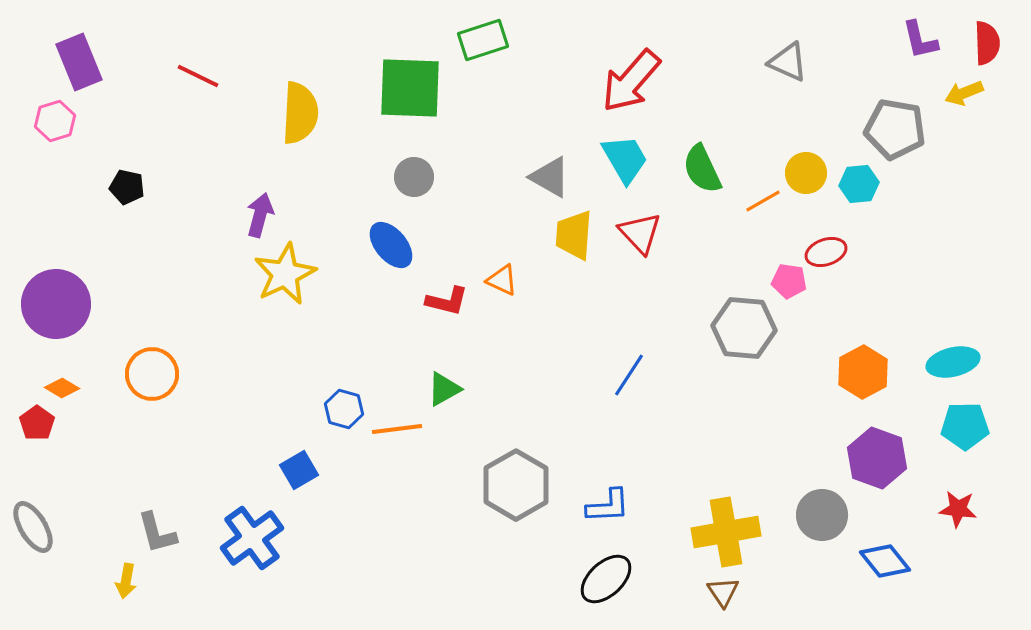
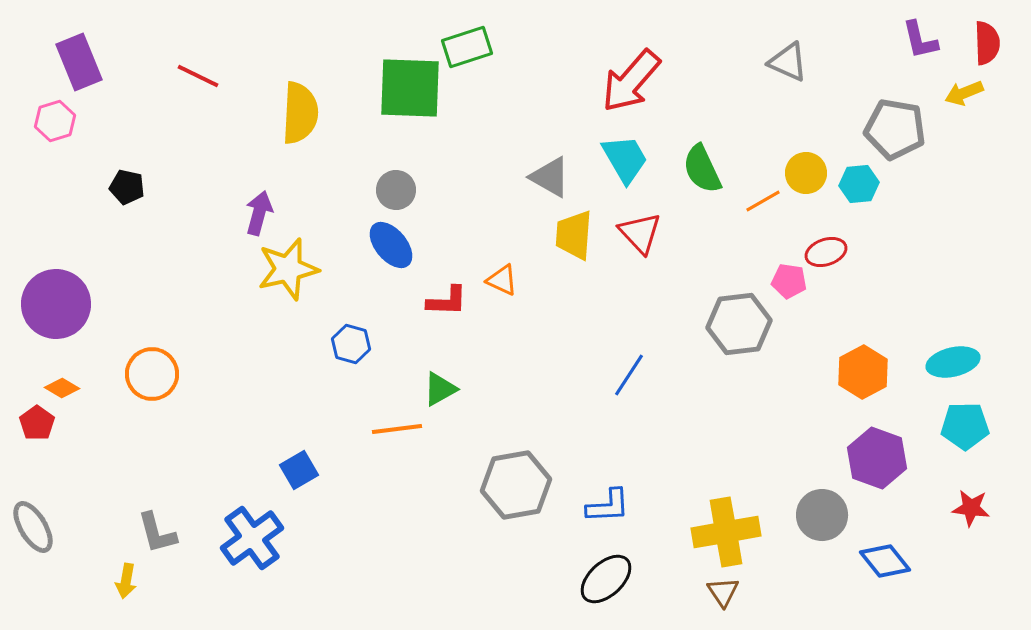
green rectangle at (483, 40): moved 16 px left, 7 px down
gray circle at (414, 177): moved 18 px left, 13 px down
purple arrow at (260, 215): moved 1 px left, 2 px up
yellow star at (285, 274): moved 3 px right, 5 px up; rotated 12 degrees clockwise
red L-shape at (447, 301): rotated 12 degrees counterclockwise
gray hexagon at (744, 328): moved 5 px left, 4 px up; rotated 12 degrees counterclockwise
green triangle at (444, 389): moved 4 px left
blue hexagon at (344, 409): moved 7 px right, 65 px up
gray hexagon at (516, 485): rotated 20 degrees clockwise
red star at (958, 509): moved 13 px right, 1 px up
